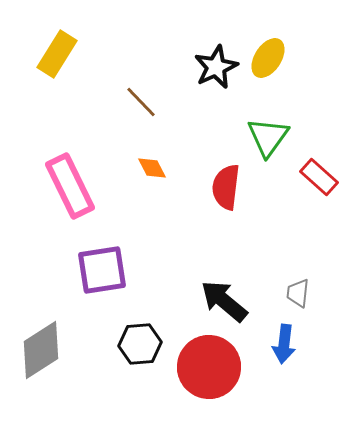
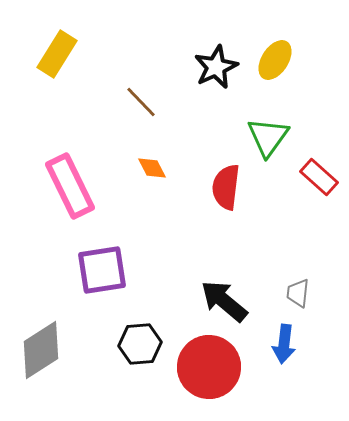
yellow ellipse: moved 7 px right, 2 px down
